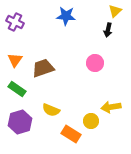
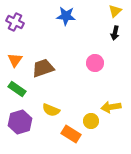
black arrow: moved 7 px right, 3 px down
